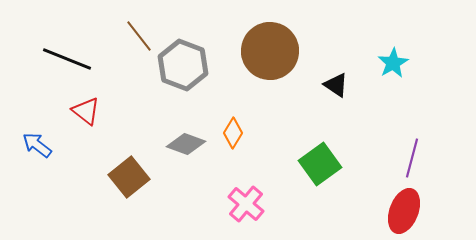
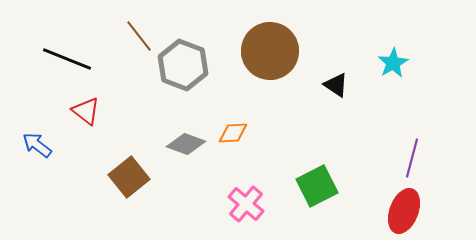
orange diamond: rotated 56 degrees clockwise
green square: moved 3 px left, 22 px down; rotated 9 degrees clockwise
